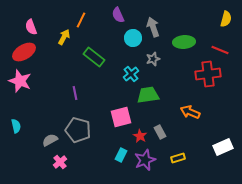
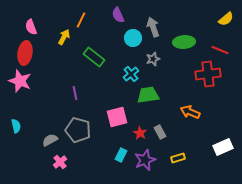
yellow semicircle: rotated 35 degrees clockwise
red ellipse: moved 1 px right, 1 px down; rotated 50 degrees counterclockwise
pink square: moved 4 px left
red star: moved 3 px up
